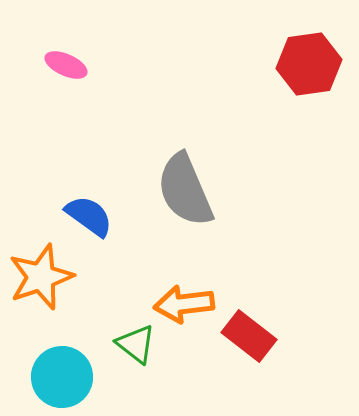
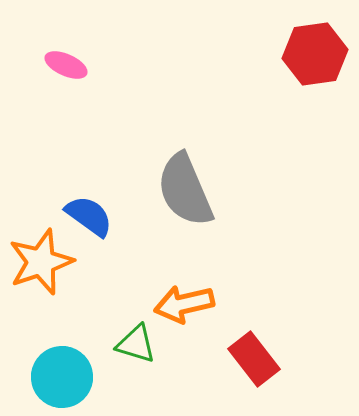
red hexagon: moved 6 px right, 10 px up
orange star: moved 15 px up
orange arrow: rotated 6 degrees counterclockwise
red rectangle: moved 5 px right, 23 px down; rotated 14 degrees clockwise
green triangle: rotated 21 degrees counterclockwise
